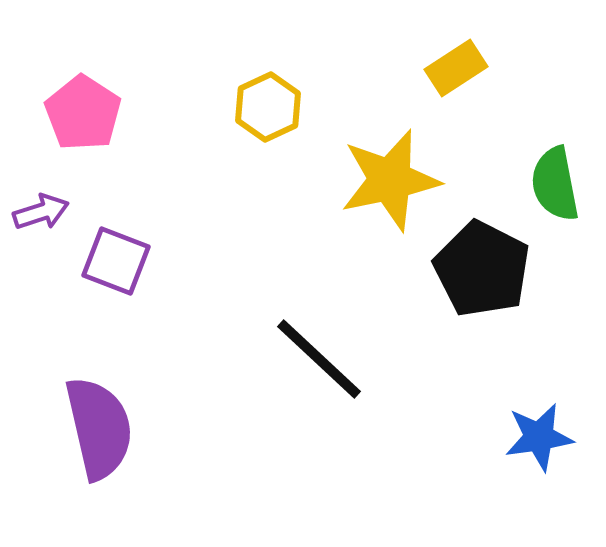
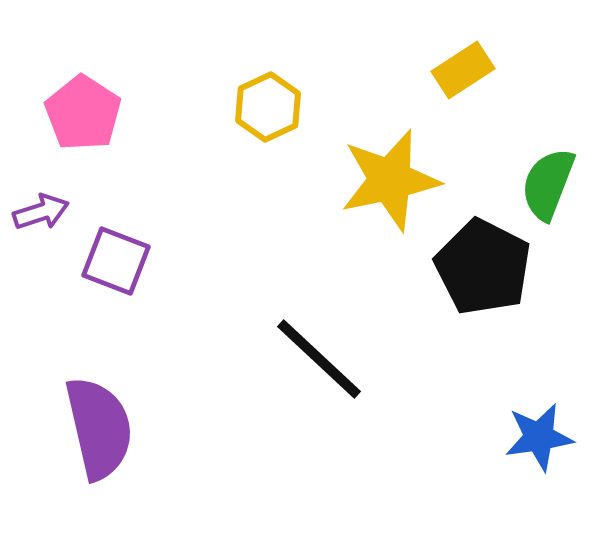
yellow rectangle: moved 7 px right, 2 px down
green semicircle: moved 7 px left; rotated 32 degrees clockwise
black pentagon: moved 1 px right, 2 px up
